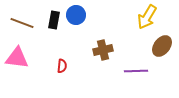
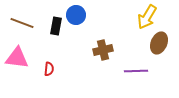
black rectangle: moved 2 px right, 6 px down
brown ellipse: moved 3 px left, 3 px up; rotated 15 degrees counterclockwise
red semicircle: moved 13 px left, 3 px down
